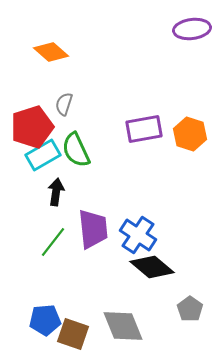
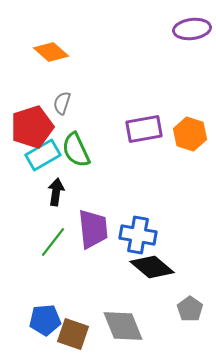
gray semicircle: moved 2 px left, 1 px up
blue cross: rotated 24 degrees counterclockwise
